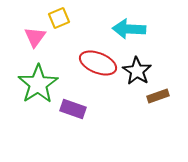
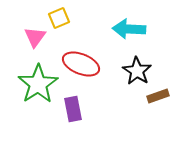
red ellipse: moved 17 px left, 1 px down
purple rectangle: rotated 60 degrees clockwise
